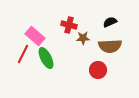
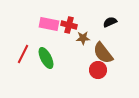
pink rectangle: moved 14 px right, 12 px up; rotated 30 degrees counterclockwise
brown semicircle: moved 7 px left, 7 px down; rotated 55 degrees clockwise
